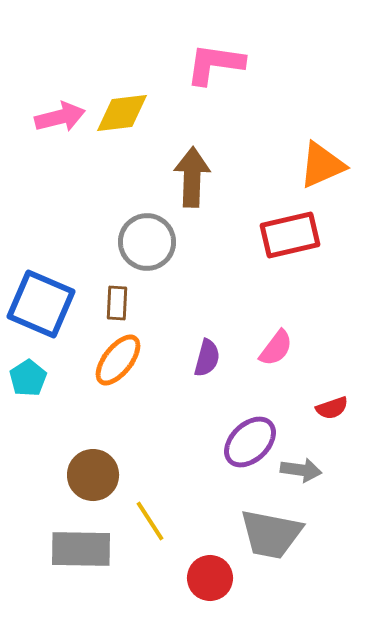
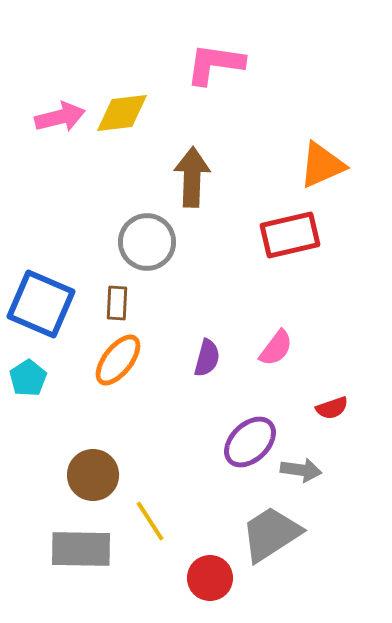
gray trapezoid: rotated 136 degrees clockwise
